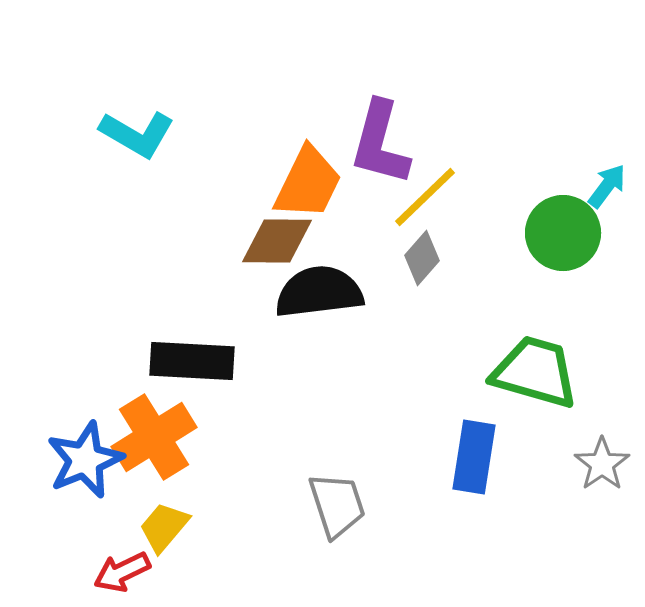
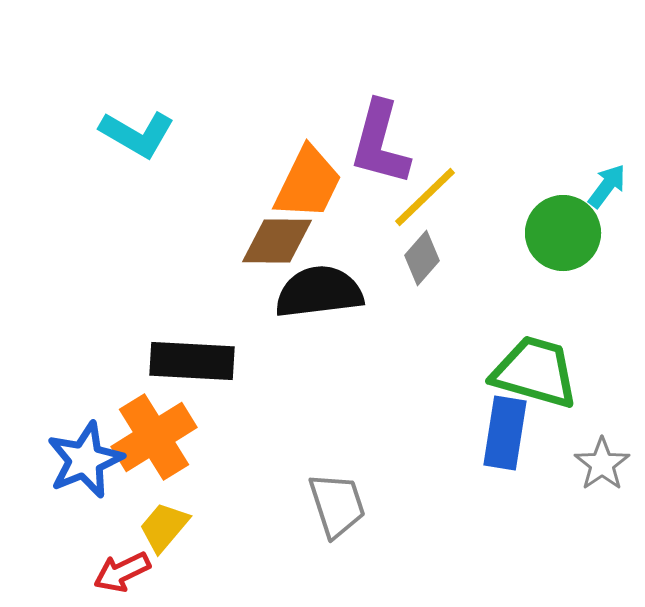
blue rectangle: moved 31 px right, 24 px up
